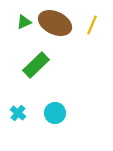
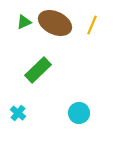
green rectangle: moved 2 px right, 5 px down
cyan circle: moved 24 px right
